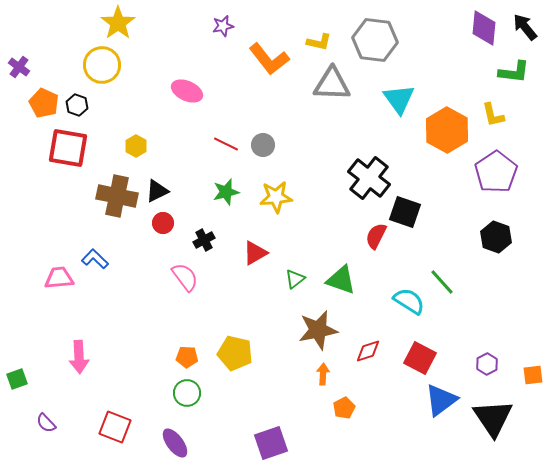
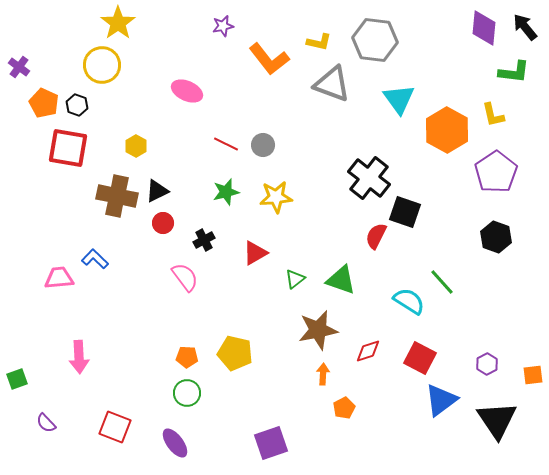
gray triangle at (332, 84): rotated 18 degrees clockwise
black triangle at (493, 418): moved 4 px right, 2 px down
